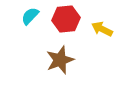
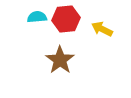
cyan semicircle: moved 7 px right, 1 px down; rotated 42 degrees clockwise
brown star: rotated 16 degrees counterclockwise
